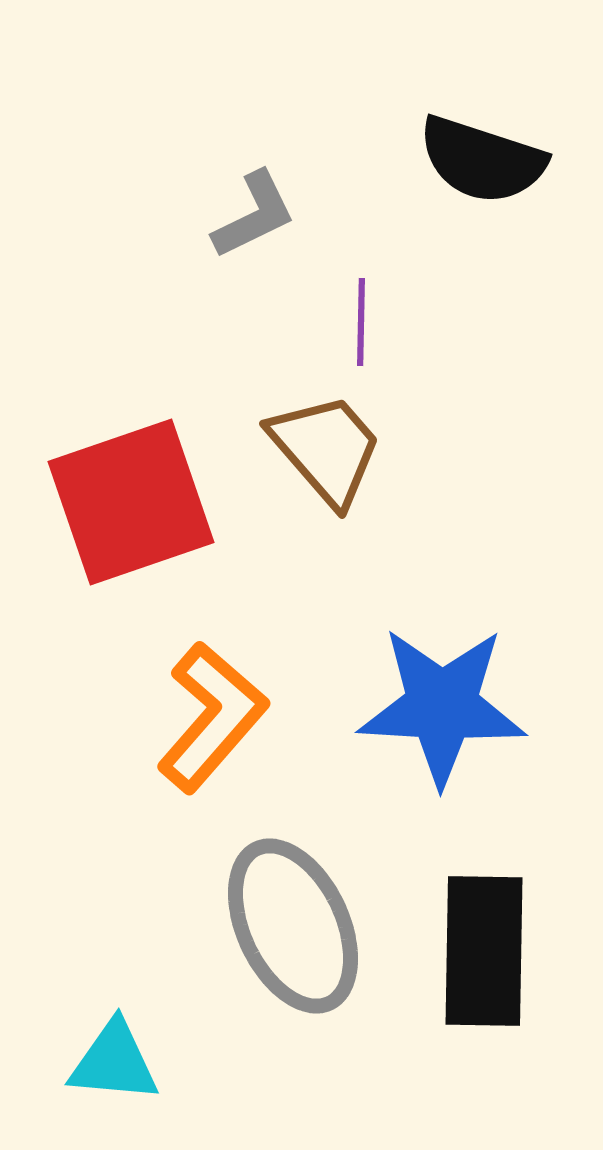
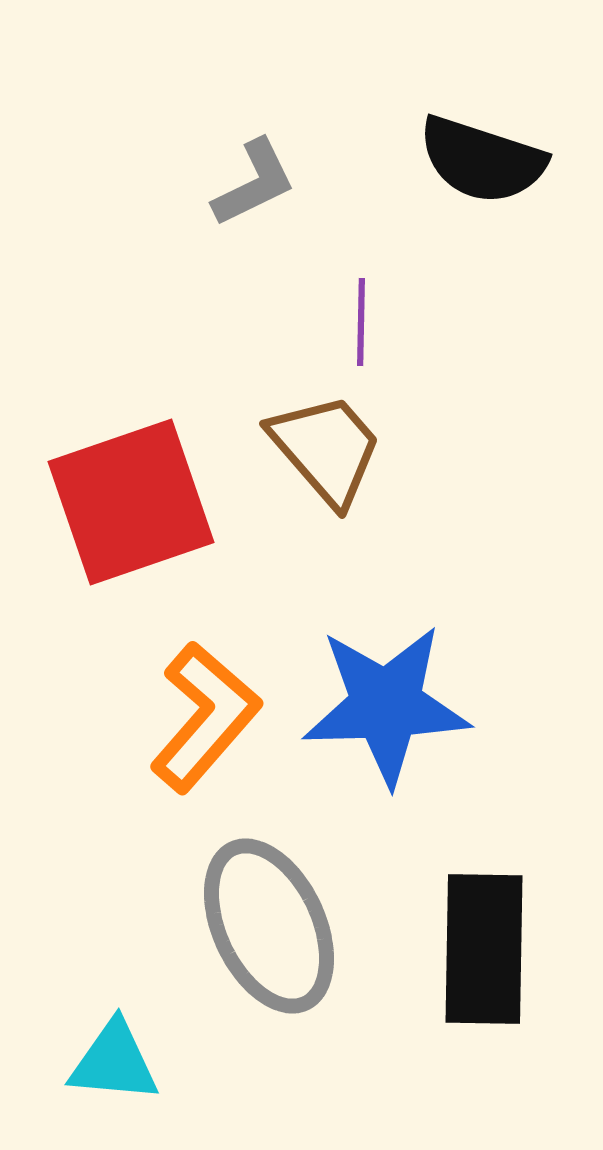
gray L-shape: moved 32 px up
blue star: moved 56 px left, 1 px up; rotated 5 degrees counterclockwise
orange L-shape: moved 7 px left
gray ellipse: moved 24 px left
black rectangle: moved 2 px up
